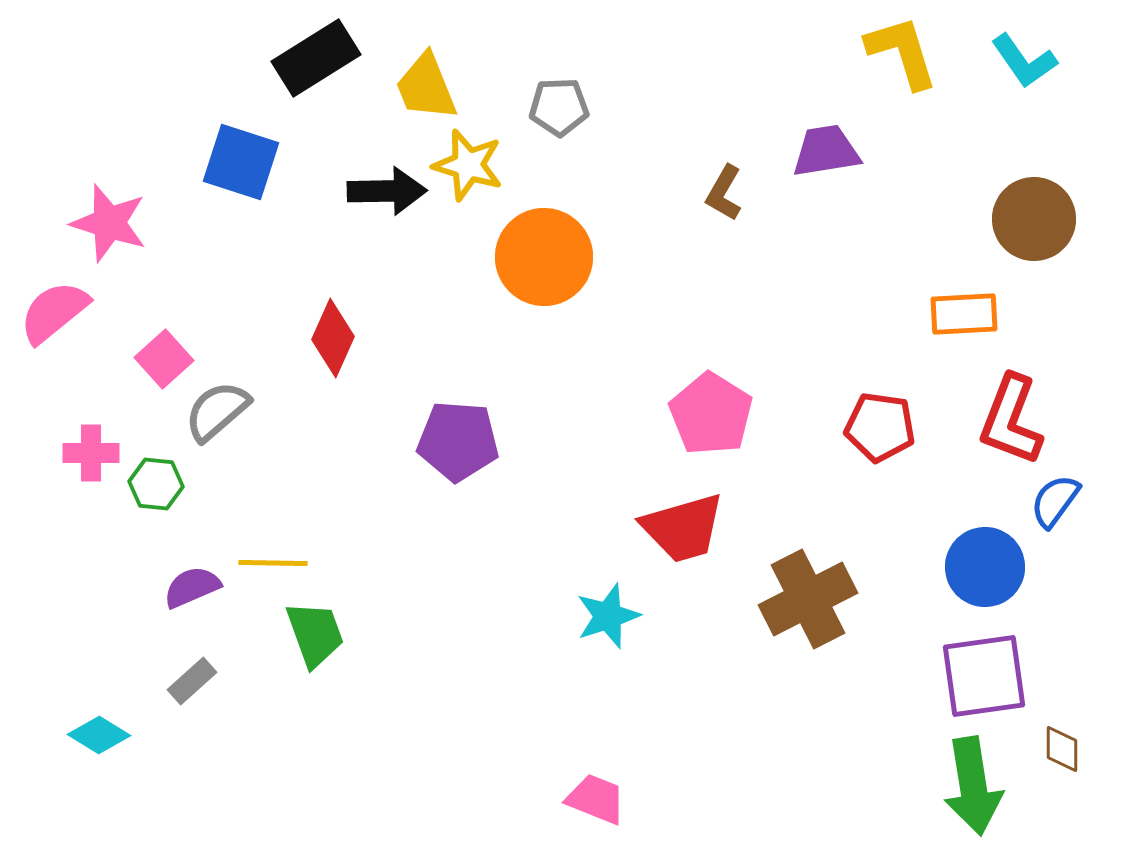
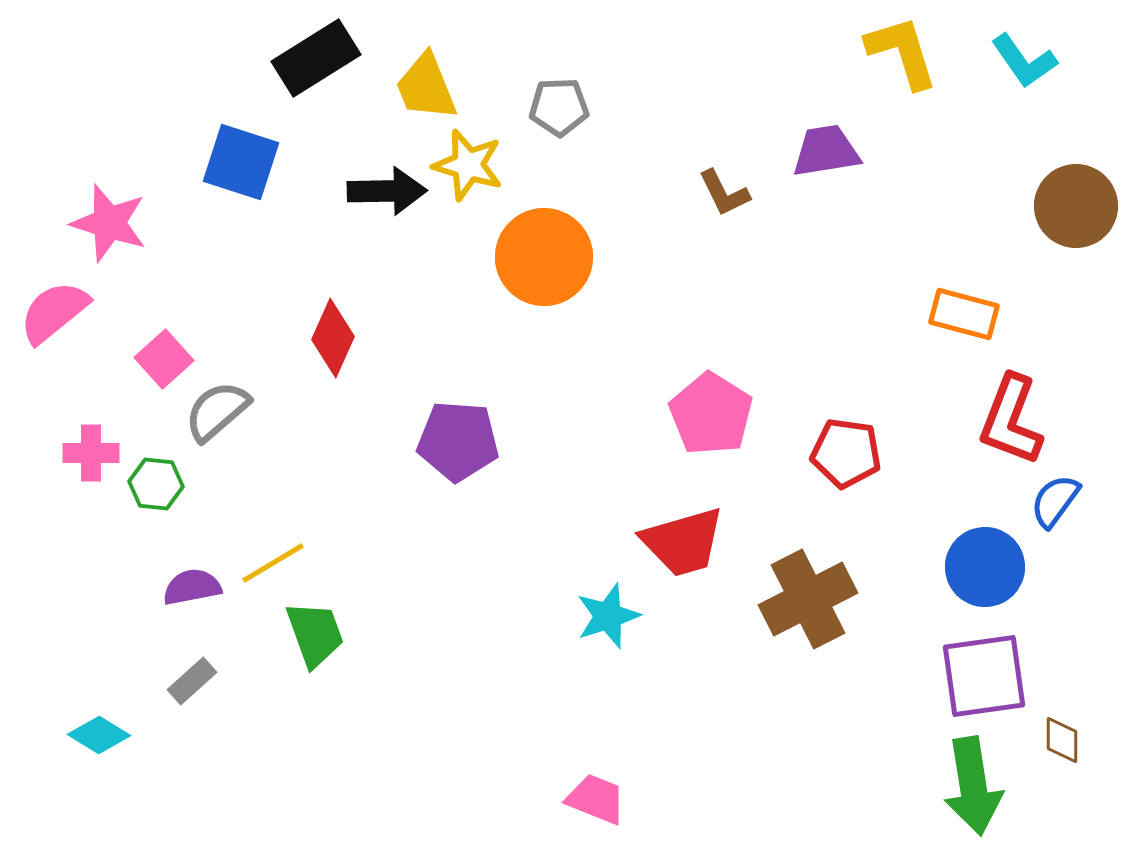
brown L-shape: rotated 56 degrees counterclockwise
brown circle: moved 42 px right, 13 px up
orange rectangle: rotated 18 degrees clockwise
red pentagon: moved 34 px left, 26 px down
red trapezoid: moved 14 px down
yellow line: rotated 32 degrees counterclockwise
purple semicircle: rotated 12 degrees clockwise
brown diamond: moved 9 px up
